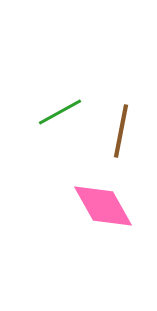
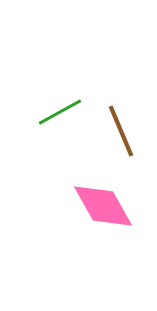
brown line: rotated 34 degrees counterclockwise
